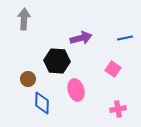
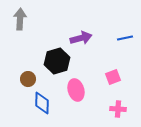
gray arrow: moved 4 px left
black hexagon: rotated 20 degrees counterclockwise
pink square: moved 8 px down; rotated 35 degrees clockwise
pink cross: rotated 14 degrees clockwise
